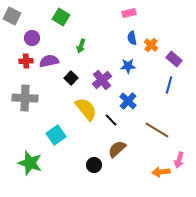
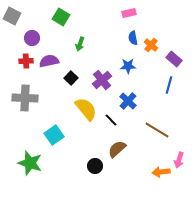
blue semicircle: moved 1 px right
green arrow: moved 1 px left, 2 px up
cyan square: moved 2 px left
black circle: moved 1 px right, 1 px down
